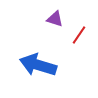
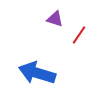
blue arrow: moved 1 px left, 8 px down
